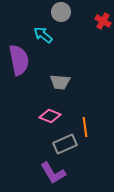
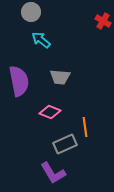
gray circle: moved 30 px left
cyan arrow: moved 2 px left, 5 px down
purple semicircle: moved 21 px down
gray trapezoid: moved 5 px up
pink diamond: moved 4 px up
